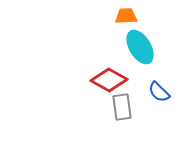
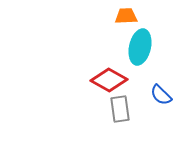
cyan ellipse: rotated 44 degrees clockwise
blue semicircle: moved 2 px right, 3 px down
gray rectangle: moved 2 px left, 2 px down
